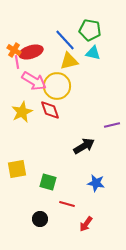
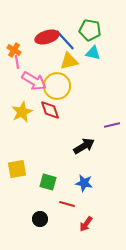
red ellipse: moved 16 px right, 15 px up
blue star: moved 12 px left
